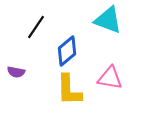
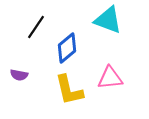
blue diamond: moved 3 px up
purple semicircle: moved 3 px right, 3 px down
pink triangle: rotated 16 degrees counterclockwise
yellow L-shape: rotated 12 degrees counterclockwise
